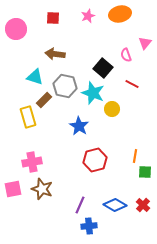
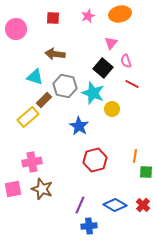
pink triangle: moved 34 px left
pink semicircle: moved 6 px down
yellow rectangle: rotated 65 degrees clockwise
green square: moved 1 px right
